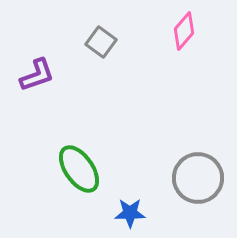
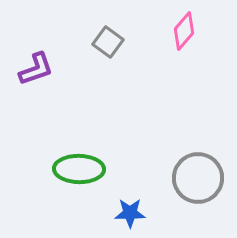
gray square: moved 7 px right
purple L-shape: moved 1 px left, 6 px up
green ellipse: rotated 54 degrees counterclockwise
